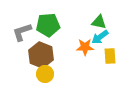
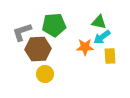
green pentagon: moved 6 px right
cyan arrow: moved 2 px right
brown hexagon: moved 3 px left, 6 px up; rotated 25 degrees counterclockwise
